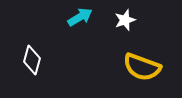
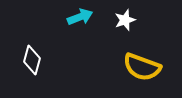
cyan arrow: rotated 10 degrees clockwise
